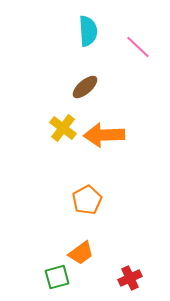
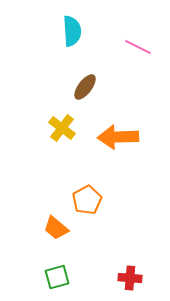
cyan semicircle: moved 16 px left
pink line: rotated 16 degrees counterclockwise
brown ellipse: rotated 12 degrees counterclockwise
yellow cross: moved 1 px left
orange arrow: moved 14 px right, 2 px down
orange trapezoid: moved 25 px left, 25 px up; rotated 76 degrees clockwise
red cross: rotated 30 degrees clockwise
